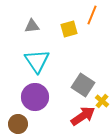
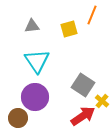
brown circle: moved 6 px up
